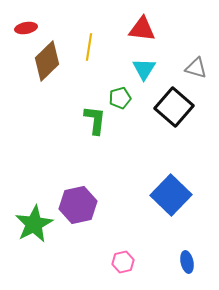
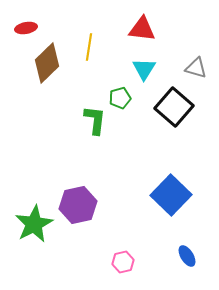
brown diamond: moved 2 px down
blue ellipse: moved 6 px up; rotated 20 degrees counterclockwise
